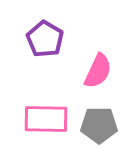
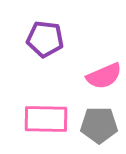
purple pentagon: rotated 24 degrees counterclockwise
pink semicircle: moved 6 px right, 5 px down; rotated 42 degrees clockwise
